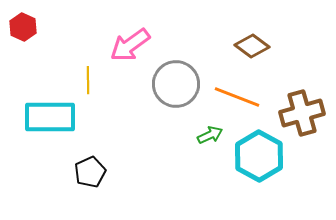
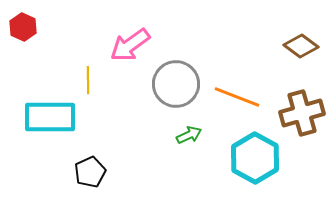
brown diamond: moved 49 px right
green arrow: moved 21 px left
cyan hexagon: moved 4 px left, 2 px down
